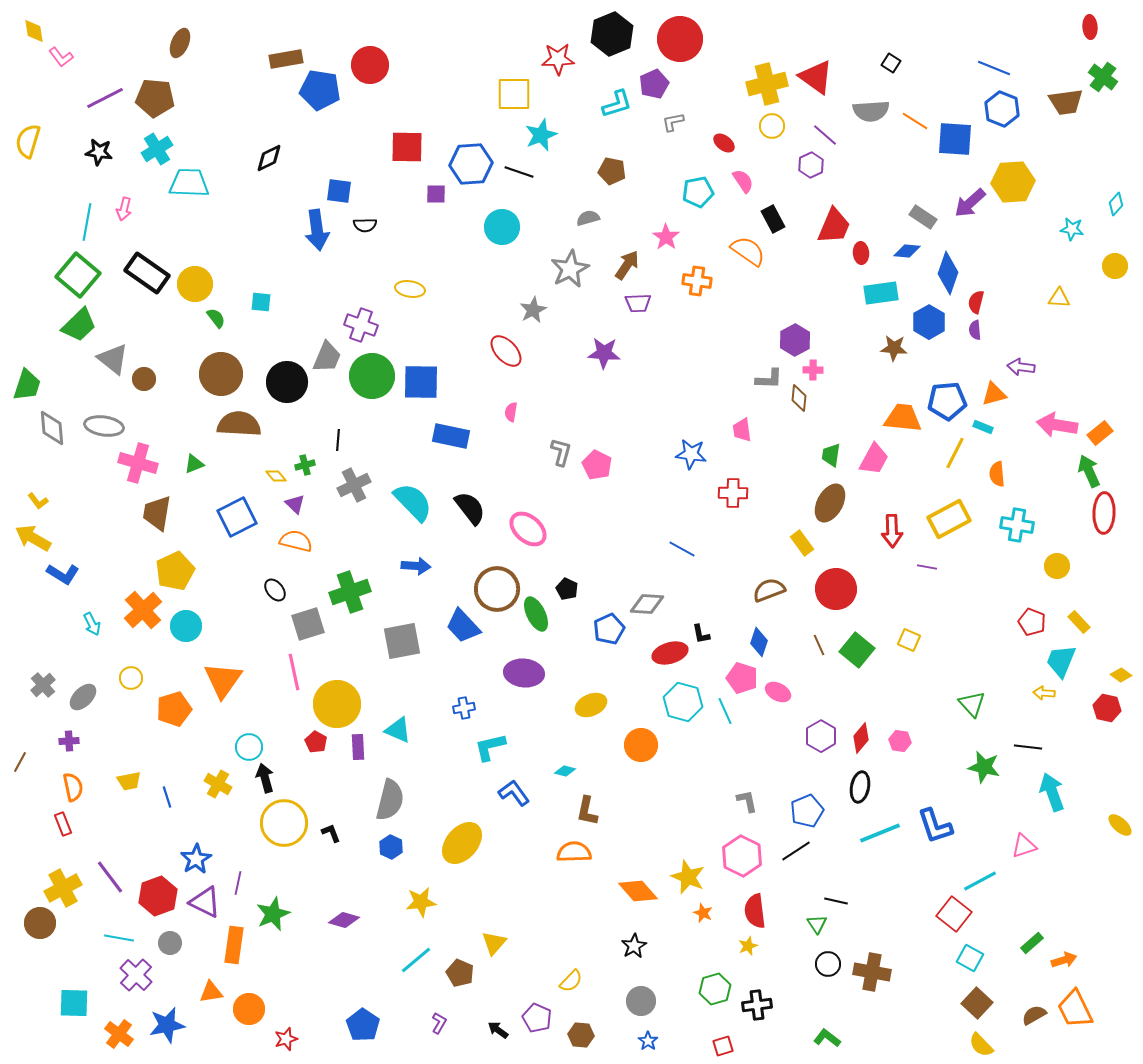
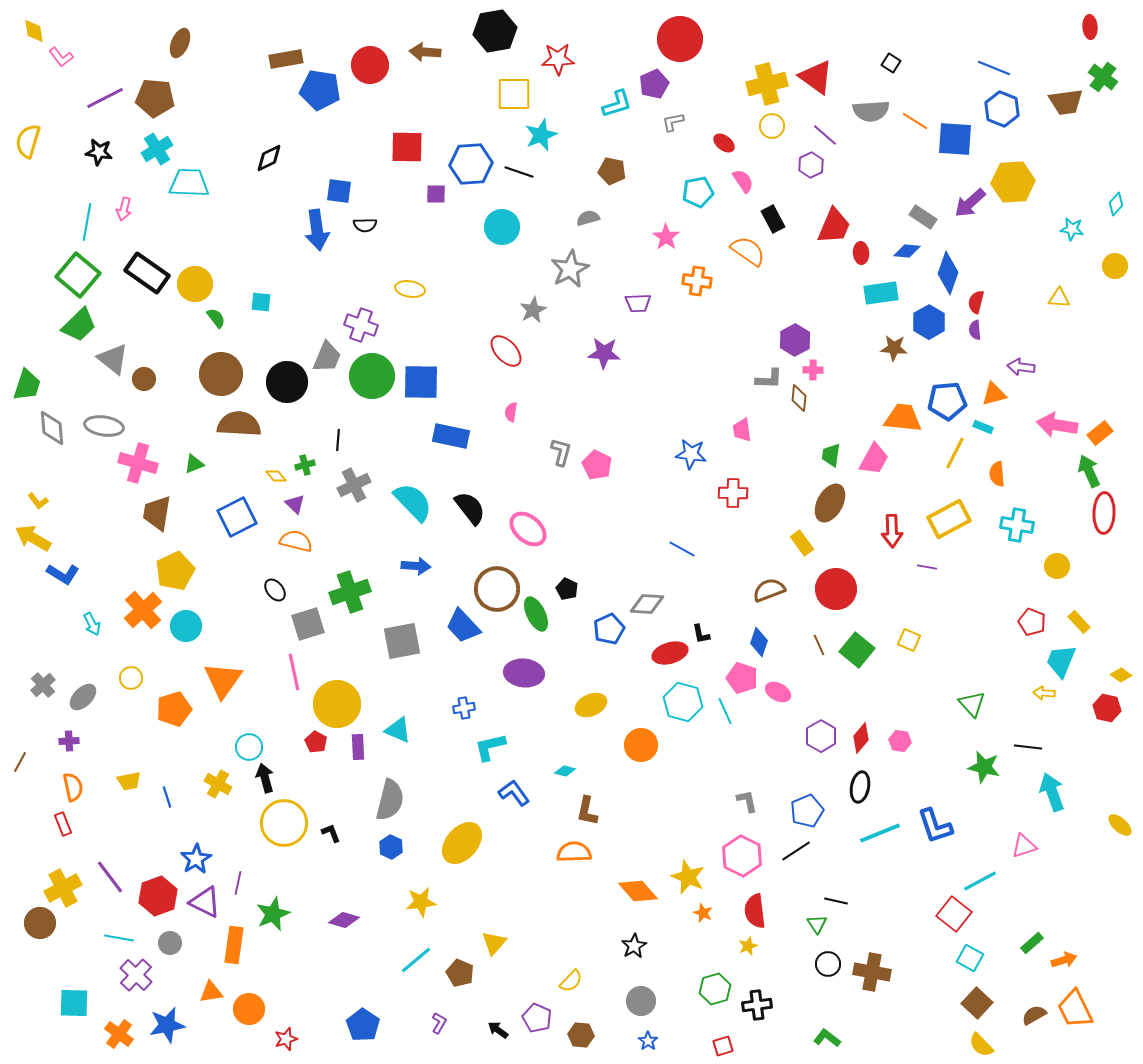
black hexagon at (612, 34): moved 117 px left, 3 px up; rotated 12 degrees clockwise
brown arrow at (627, 265): moved 202 px left, 213 px up; rotated 120 degrees counterclockwise
